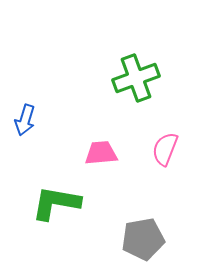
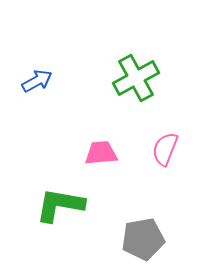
green cross: rotated 9 degrees counterclockwise
blue arrow: moved 12 px right, 39 px up; rotated 136 degrees counterclockwise
green L-shape: moved 4 px right, 2 px down
